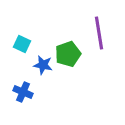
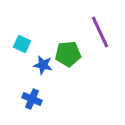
purple line: moved 1 px right, 1 px up; rotated 16 degrees counterclockwise
green pentagon: rotated 15 degrees clockwise
blue cross: moved 9 px right, 7 px down
